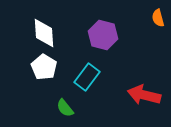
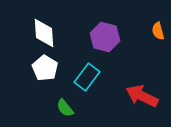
orange semicircle: moved 13 px down
purple hexagon: moved 2 px right, 2 px down
white pentagon: moved 1 px right, 1 px down
red arrow: moved 2 px left, 1 px down; rotated 12 degrees clockwise
